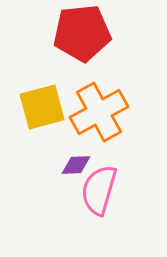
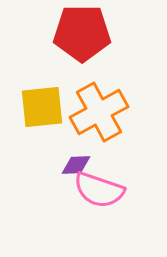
red pentagon: rotated 6 degrees clockwise
yellow square: rotated 9 degrees clockwise
pink semicircle: rotated 87 degrees counterclockwise
